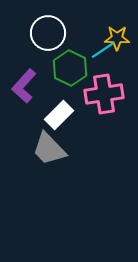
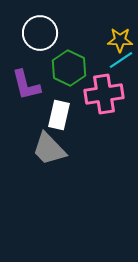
white circle: moved 8 px left
yellow star: moved 3 px right, 2 px down
cyan line: moved 18 px right, 10 px down
green hexagon: moved 1 px left
purple L-shape: moved 2 px right, 1 px up; rotated 56 degrees counterclockwise
white rectangle: rotated 32 degrees counterclockwise
